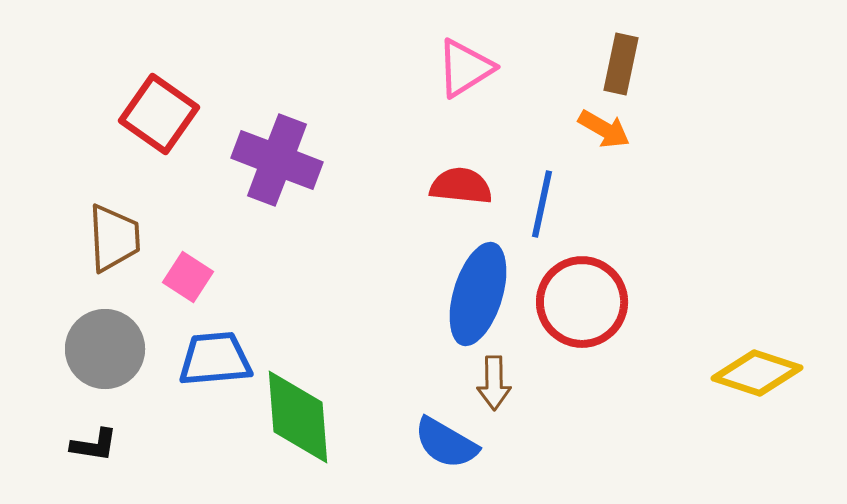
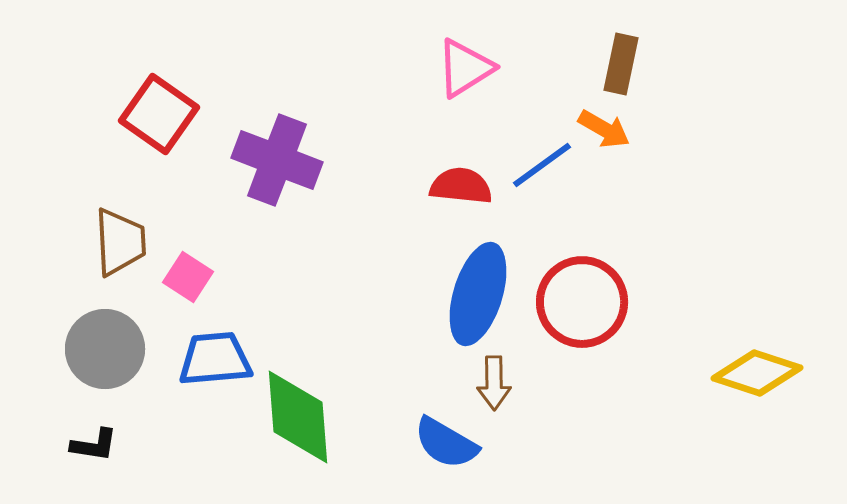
blue line: moved 39 px up; rotated 42 degrees clockwise
brown trapezoid: moved 6 px right, 4 px down
